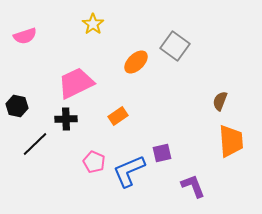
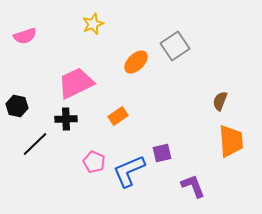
yellow star: rotated 15 degrees clockwise
gray square: rotated 20 degrees clockwise
